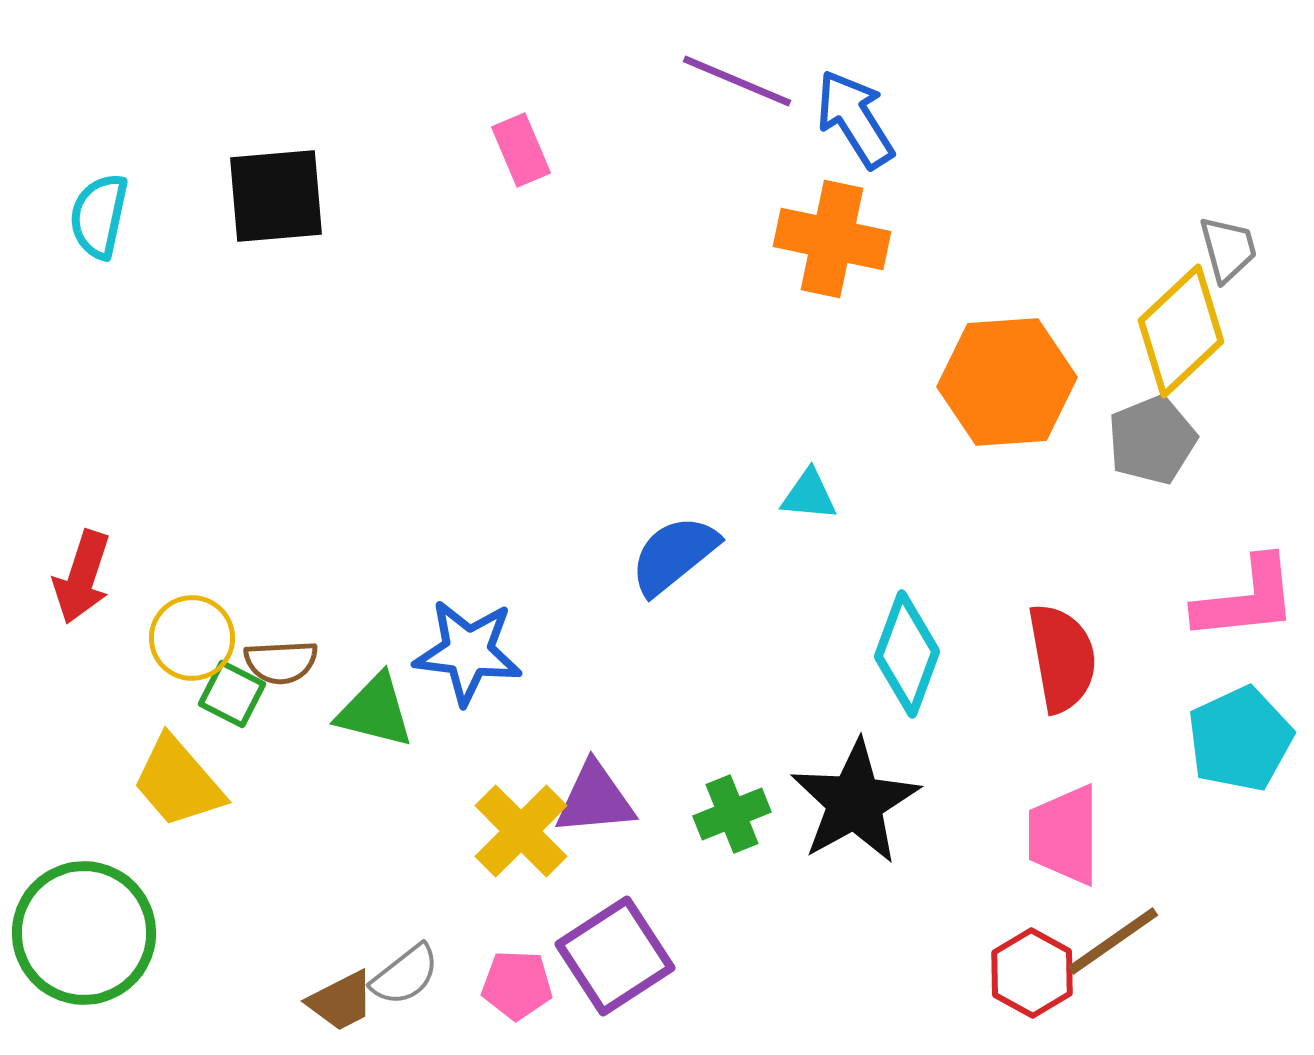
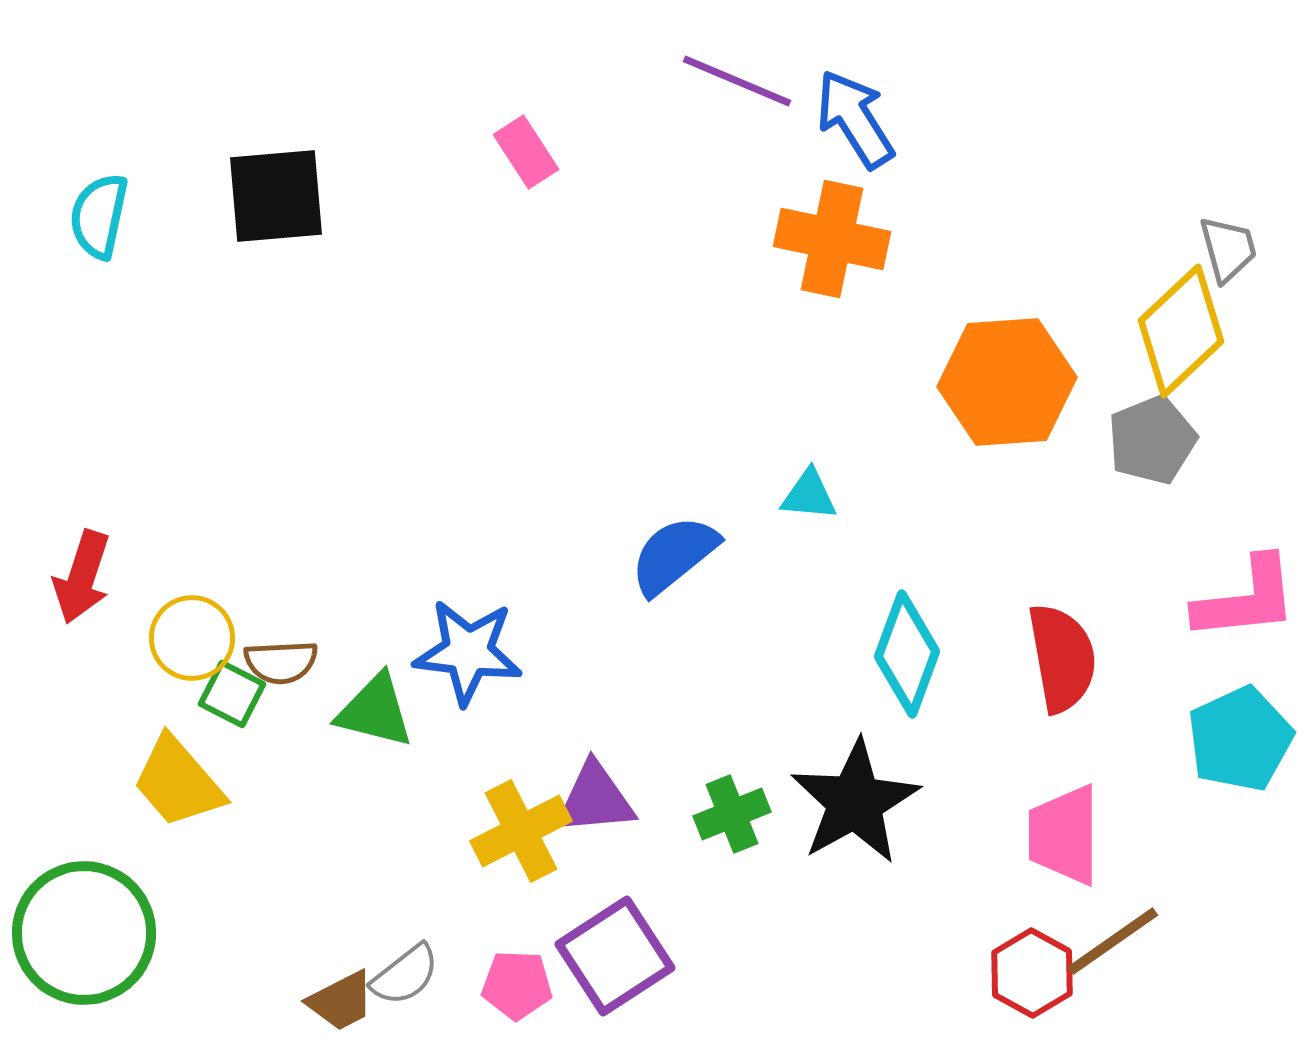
pink rectangle: moved 5 px right, 2 px down; rotated 10 degrees counterclockwise
yellow cross: rotated 18 degrees clockwise
